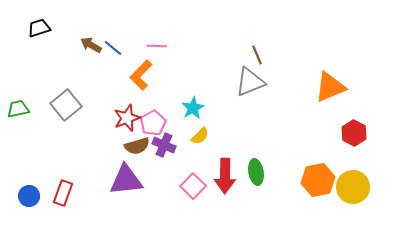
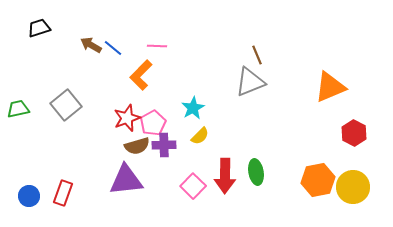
purple cross: rotated 25 degrees counterclockwise
